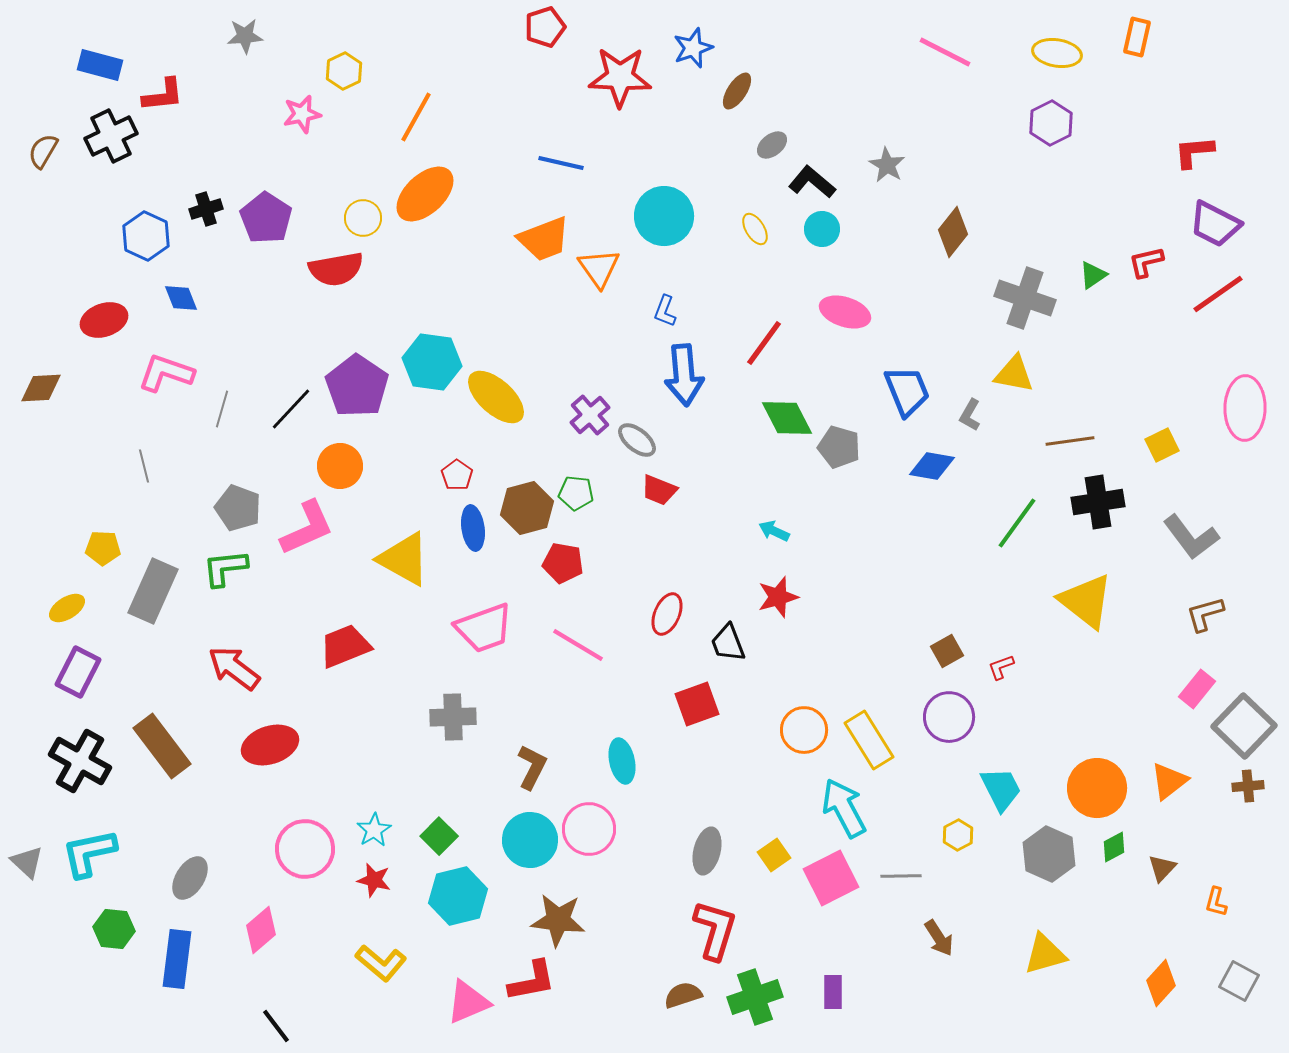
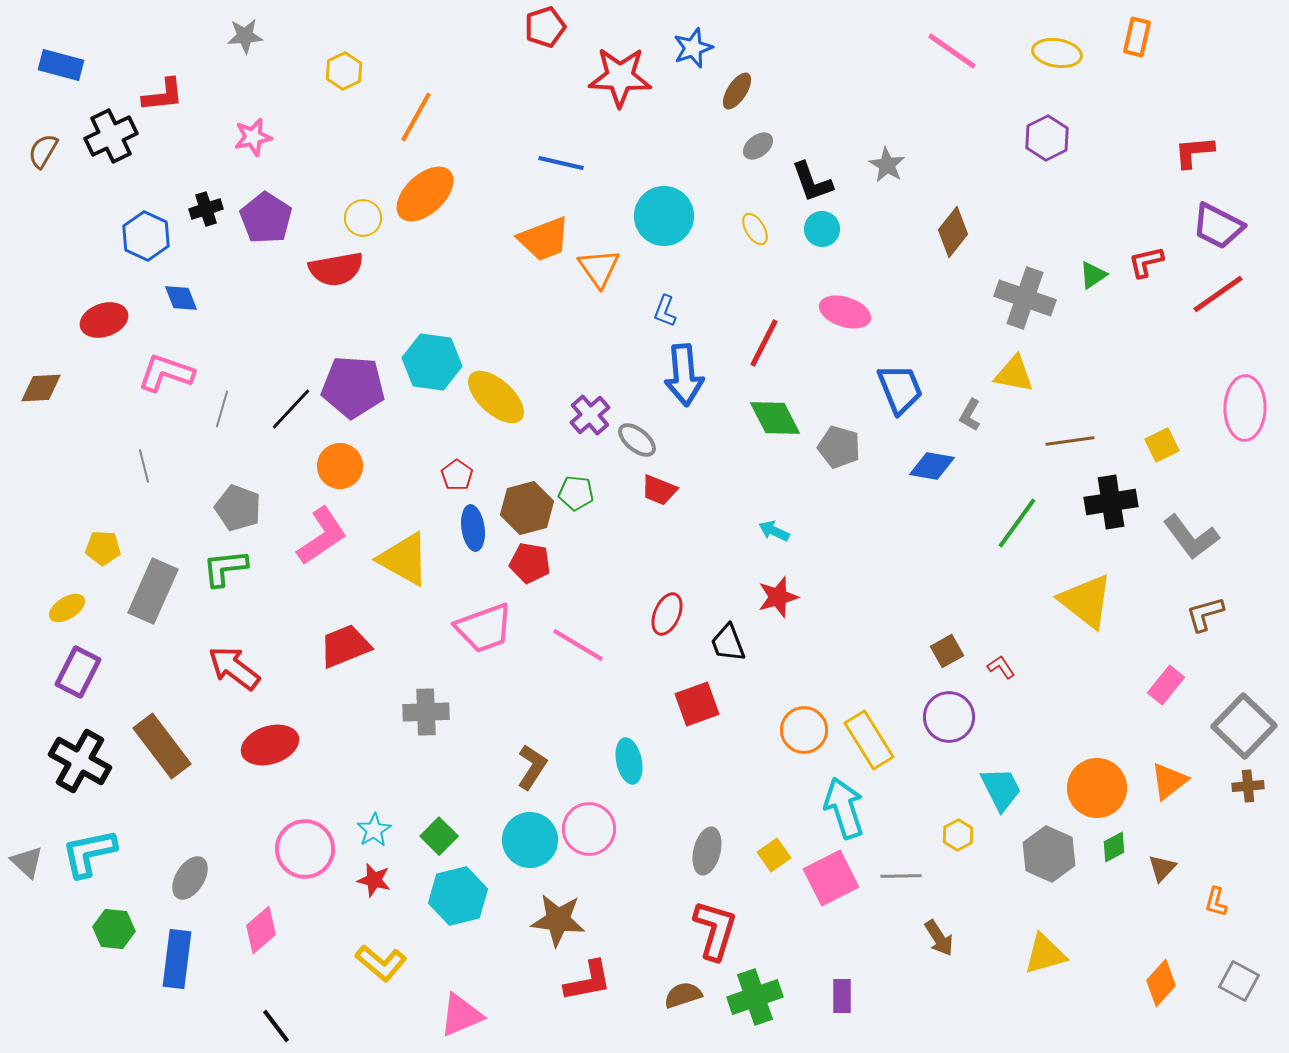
pink line at (945, 52): moved 7 px right, 1 px up; rotated 8 degrees clockwise
blue rectangle at (100, 65): moved 39 px left
pink star at (302, 114): moved 49 px left, 23 px down
purple hexagon at (1051, 123): moved 4 px left, 15 px down
gray ellipse at (772, 145): moved 14 px left, 1 px down
black L-shape at (812, 182): rotated 150 degrees counterclockwise
purple trapezoid at (1215, 224): moved 3 px right, 2 px down
red line at (764, 343): rotated 9 degrees counterclockwise
purple pentagon at (357, 386): moved 4 px left, 1 px down; rotated 30 degrees counterclockwise
blue trapezoid at (907, 391): moved 7 px left, 2 px up
green diamond at (787, 418): moved 12 px left
black cross at (1098, 502): moved 13 px right
pink L-shape at (307, 528): moved 15 px right, 8 px down; rotated 10 degrees counterclockwise
red pentagon at (563, 563): moved 33 px left
red L-shape at (1001, 667): rotated 76 degrees clockwise
pink rectangle at (1197, 689): moved 31 px left, 4 px up
gray cross at (453, 717): moved 27 px left, 5 px up
cyan ellipse at (622, 761): moved 7 px right
brown L-shape at (532, 767): rotated 6 degrees clockwise
cyan arrow at (844, 808): rotated 10 degrees clockwise
red L-shape at (532, 981): moved 56 px right
purple rectangle at (833, 992): moved 9 px right, 4 px down
pink triangle at (468, 1002): moved 7 px left, 13 px down
